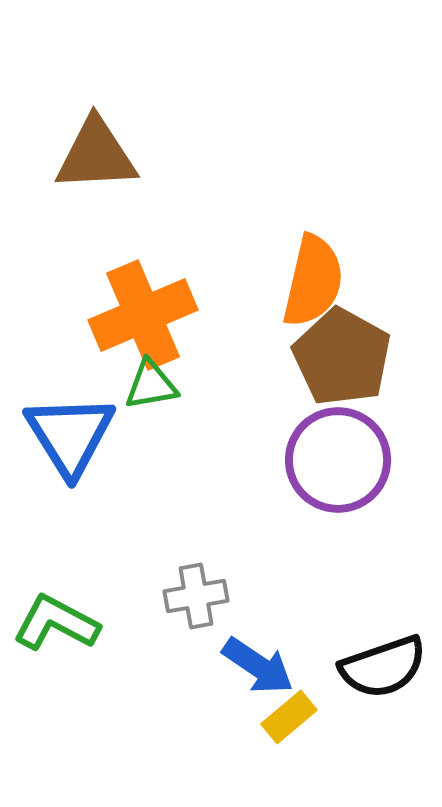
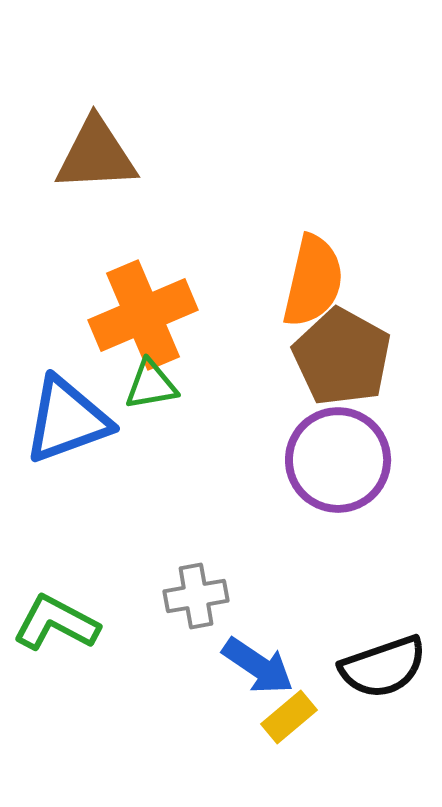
blue triangle: moved 3 px left, 15 px up; rotated 42 degrees clockwise
